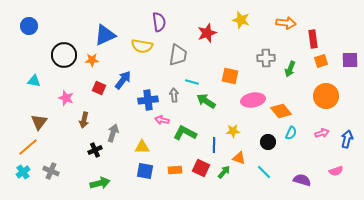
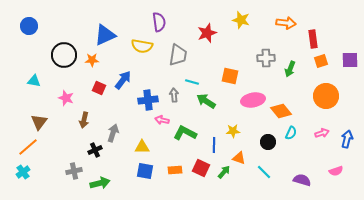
gray cross at (51, 171): moved 23 px right; rotated 35 degrees counterclockwise
